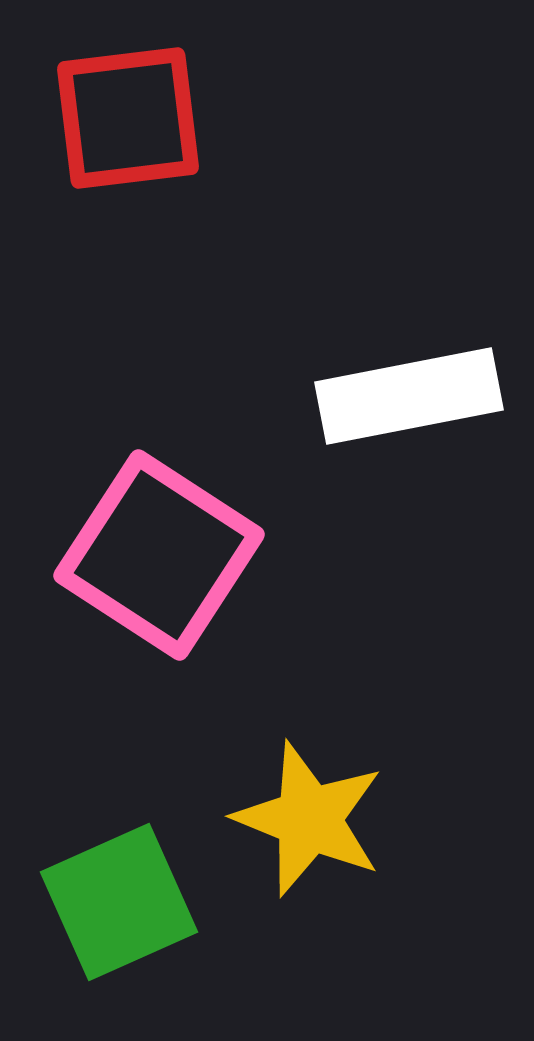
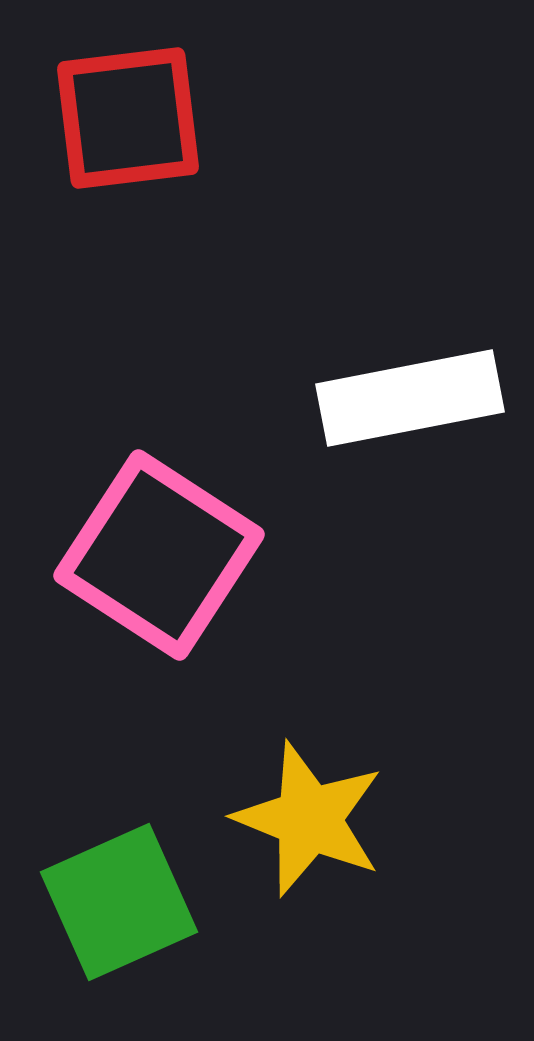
white rectangle: moved 1 px right, 2 px down
